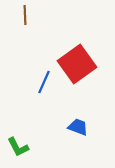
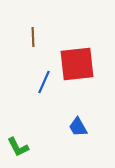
brown line: moved 8 px right, 22 px down
red square: rotated 30 degrees clockwise
blue trapezoid: rotated 140 degrees counterclockwise
